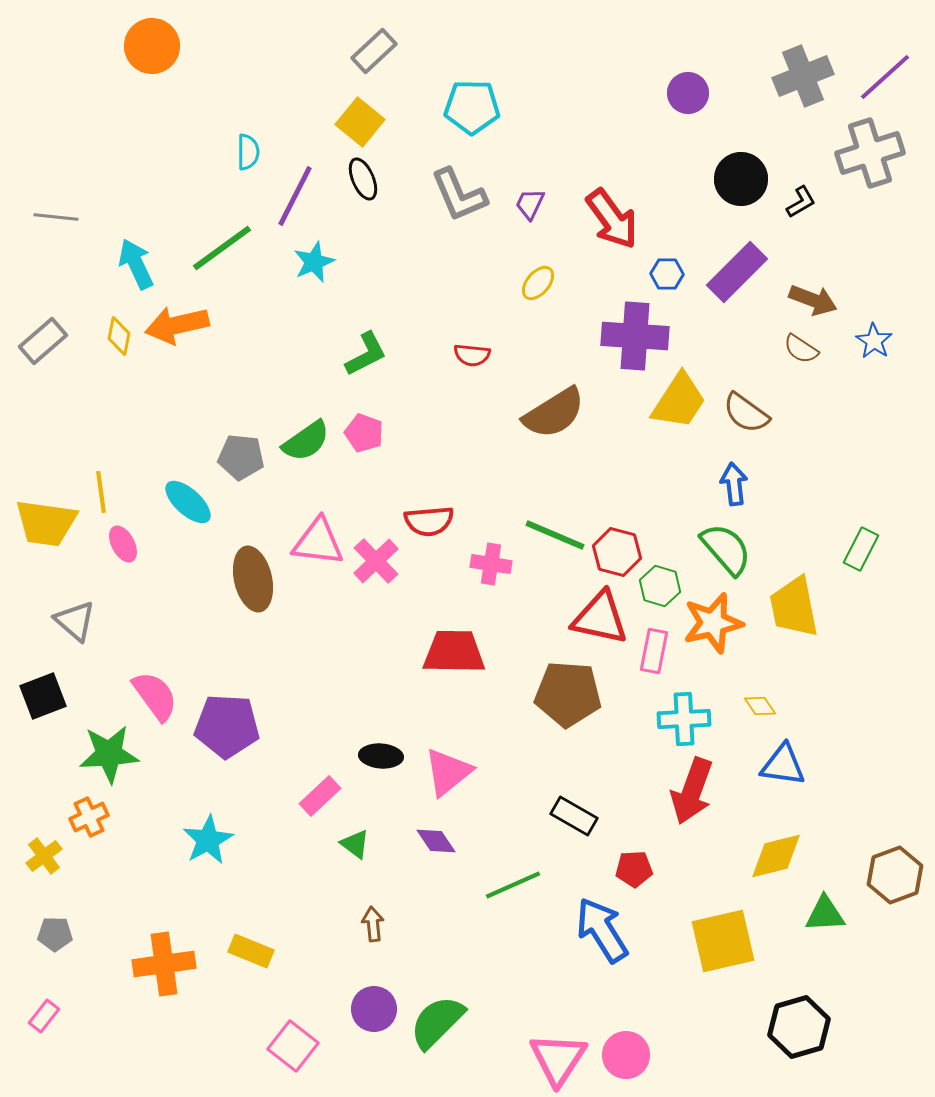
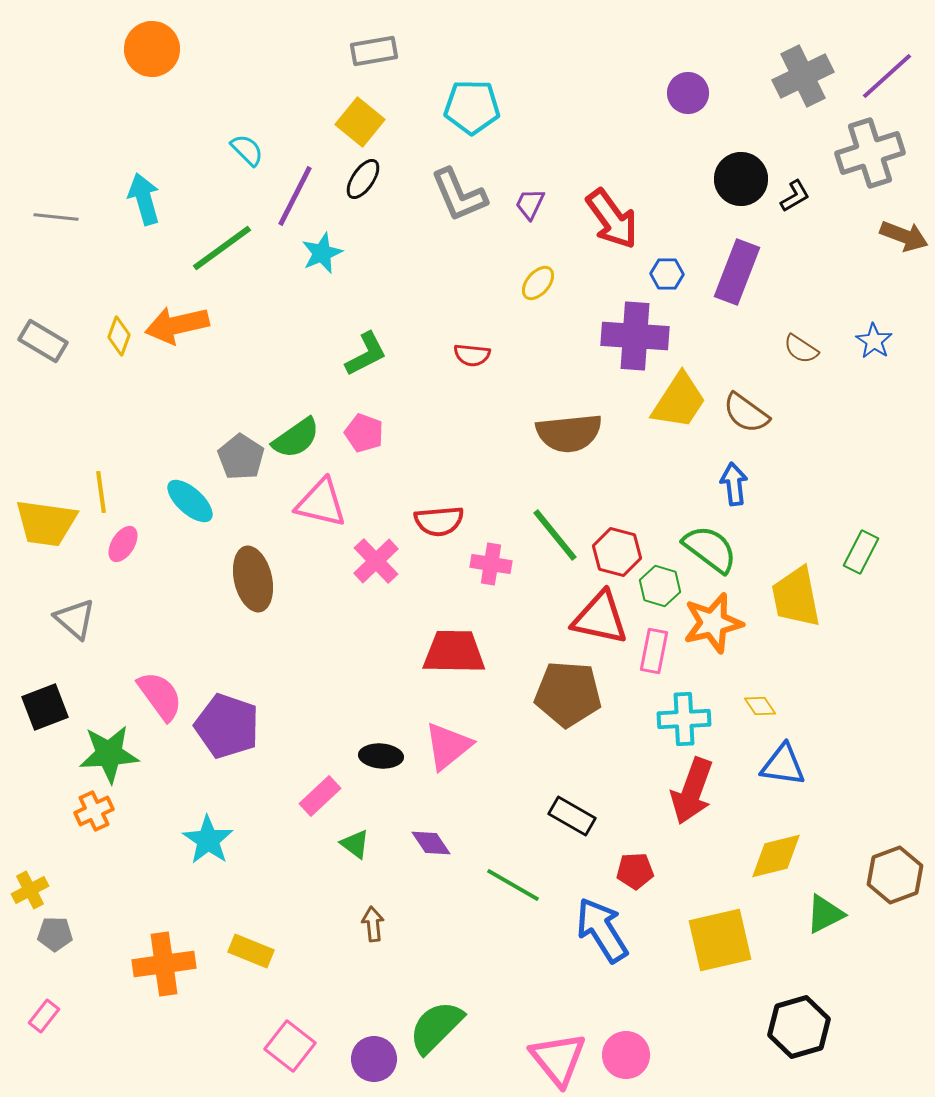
orange circle at (152, 46): moved 3 px down
gray rectangle at (374, 51): rotated 33 degrees clockwise
gray cross at (803, 76): rotated 4 degrees counterclockwise
purple line at (885, 77): moved 2 px right, 1 px up
cyan semicircle at (248, 152): moved 1 px left, 2 px up; rotated 45 degrees counterclockwise
black ellipse at (363, 179): rotated 57 degrees clockwise
black L-shape at (801, 202): moved 6 px left, 6 px up
cyan star at (314, 262): moved 8 px right, 9 px up
cyan arrow at (136, 264): moved 8 px right, 65 px up; rotated 9 degrees clockwise
purple rectangle at (737, 272): rotated 24 degrees counterclockwise
brown arrow at (813, 300): moved 91 px right, 64 px up
yellow diamond at (119, 336): rotated 9 degrees clockwise
gray rectangle at (43, 341): rotated 72 degrees clockwise
brown semicircle at (554, 413): moved 15 px right, 20 px down; rotated 26 degrees clockwise
green semicircle at (306, 441): moved 10 px left, 3 px up
gray pentagon at (241, 457): rotated 27 degrees clockwise
cyan ellipse at (188, 502): moved 2 px right, 1 px up
red semicircle at (429, 521): moved 10 px right
green line at (555, 535): rotated 28 degrees clockwise
pink triangle at (318, 542): moved 3 px right, 39 px up; rotated 6 degrees clockwise
pink ellipse at (123, 544): rotated 60 degrees clockwise
green semicircle at (726, 549): moved 16 px left; rotated 12 degrees counterclockwise
green rectangle at (861, 549): moved 3 px down
yellow trapezoid at (794, 607): moved 2 px right, 10 px up
gray triangle at (75, 621): moved 2 px up
black square at (43, 696): moved 2 px right, 11 px down
pink semicircle at (155, 696): moved 5 px right
purple pentagon at (227, 726): rotated 16 degrees clockwise
pink triangle at (448, 772): moved 26 px up
black rectangle at (574, 816): moved 2 px left
orange cross at (89, 817): moved 5 px right, 6 px up
cyan star at (208, 840): rotated 9 degrees counterclockwise
purple diamond at (436, 841): moved 5 px left, 2 px down
yellow cross at (44, 856): moved 14 px left, 34 px down; rotated 9 degrees clockwise
red pentagon at (634, 869): moved 1 px right, 2 px down
green line at (513, 885): rotated 54 degrees clockwise
green triangle at (825, 914): rotated 24 degrees counterclockwise
yellow square at (723, 941): moved 3 px left, 1 px up
purple circle at (374, 1009): moved 50 px down
green semicircle at (437, 1022): moved 1 px left, 5 px down
pink square at (293, 1046): moved 3 px left
pink triangle at (558, 1059): rotated 12 degrees counterclockwise
